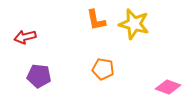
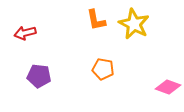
yellow star: rotated 12 degrees clockwise
red arrow: moved 4 px up
